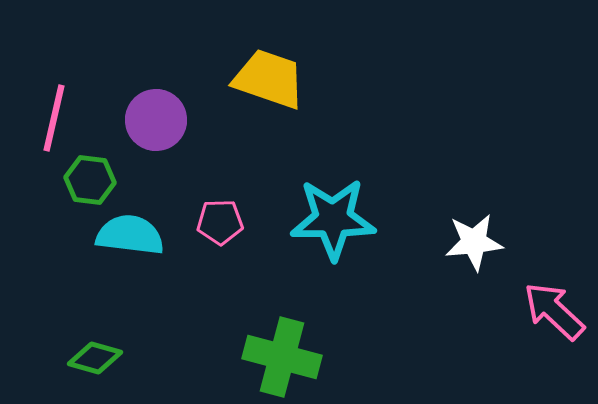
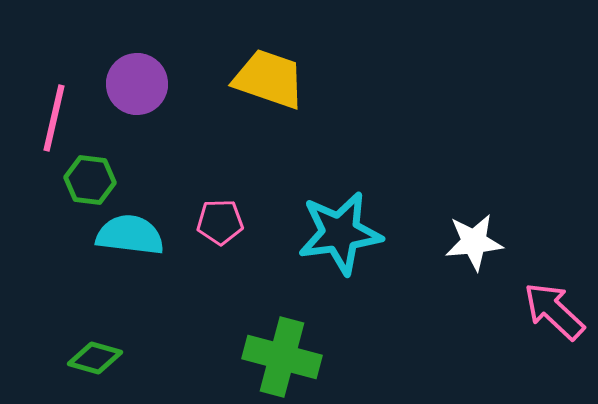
purple circle: moved 19 px left, 36 px up
cyan star: moved 7 px right, 14 px down; rotated 8 degrees counterclockwise
